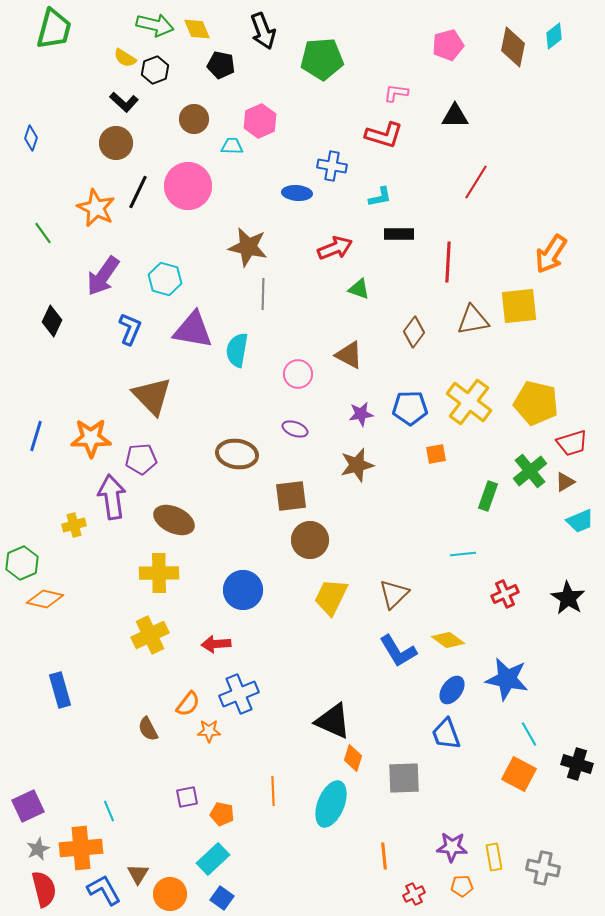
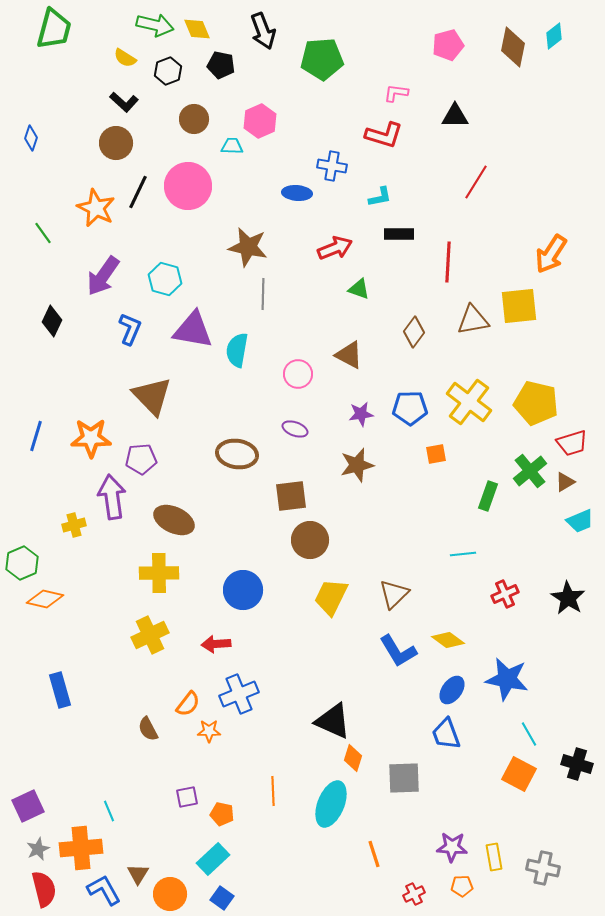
black hexagon at (155, 70): moved 13 px right, 1 px down
orange line at (384, 856): moved 10 px left, 2 px up; rotated 12 degrees counterclockwise
